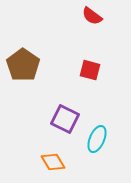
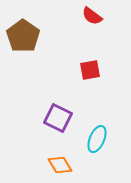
brown pentagon: moved 29 px up
red square: rotated 25 degrees counterclockwise
purple square: moved 7 px left, 1 px up
orange diamond: moved 7 px right, 3 px down
